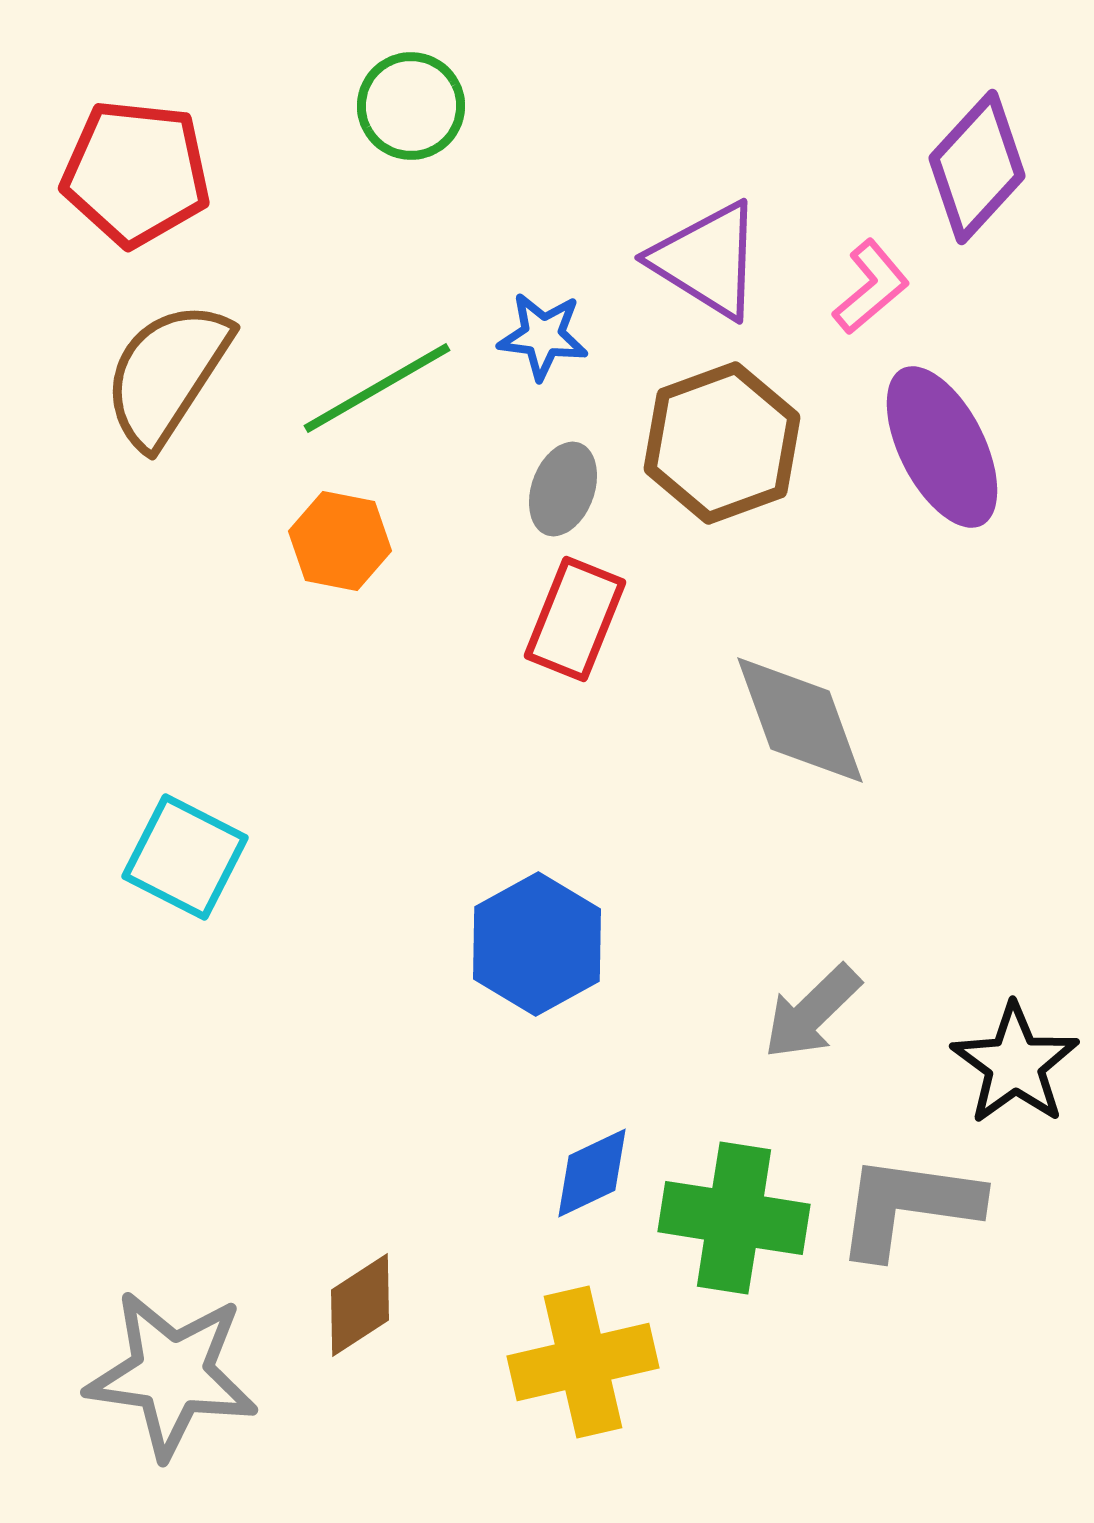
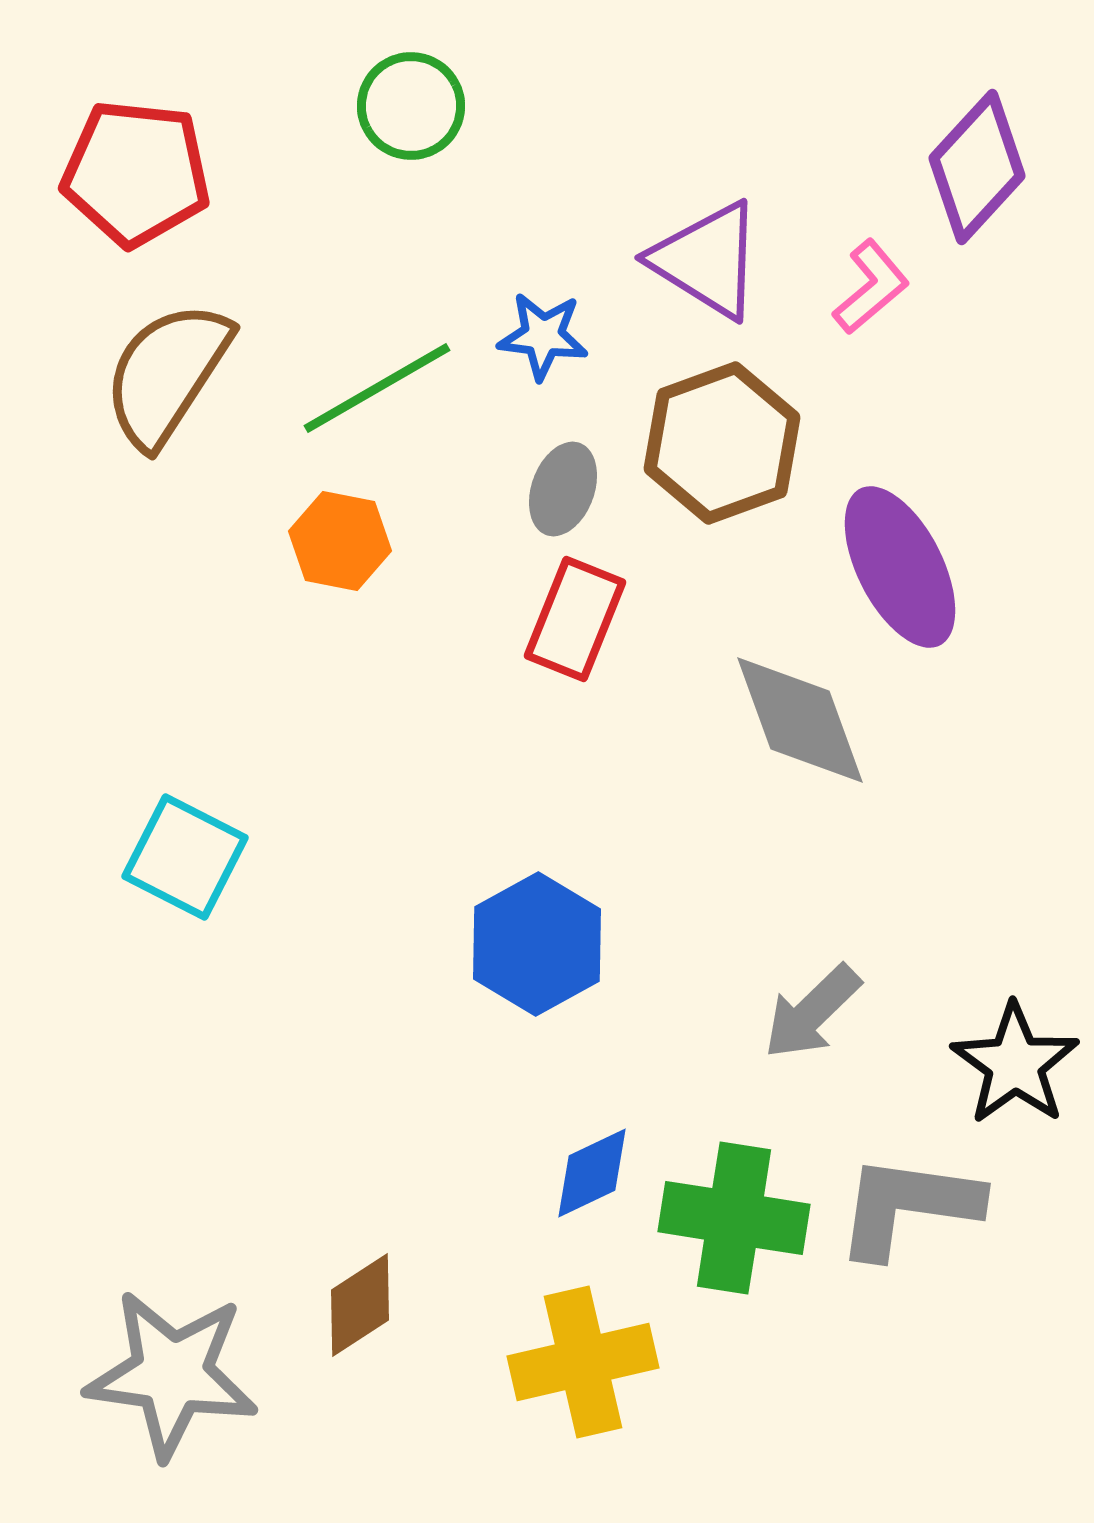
purple ellipse: moved 42 px left, 120 px down
